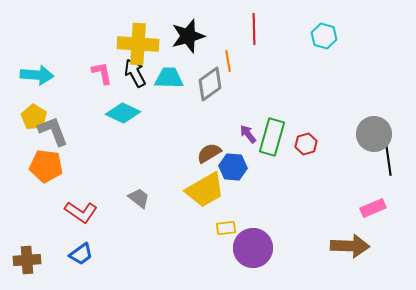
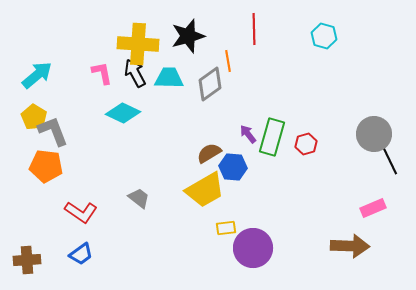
cyan arrow: rotated 44 degrees counterclockwise
black line: rotated 18 degrees counterclockwise
